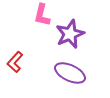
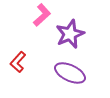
pink L-shape: rotated 145 degrees counterclockwise
red L-shape: moved 3 px right
